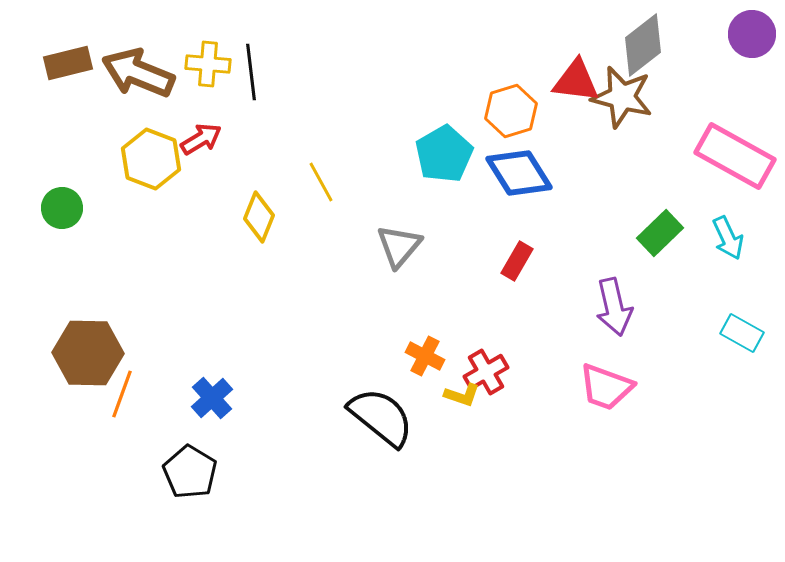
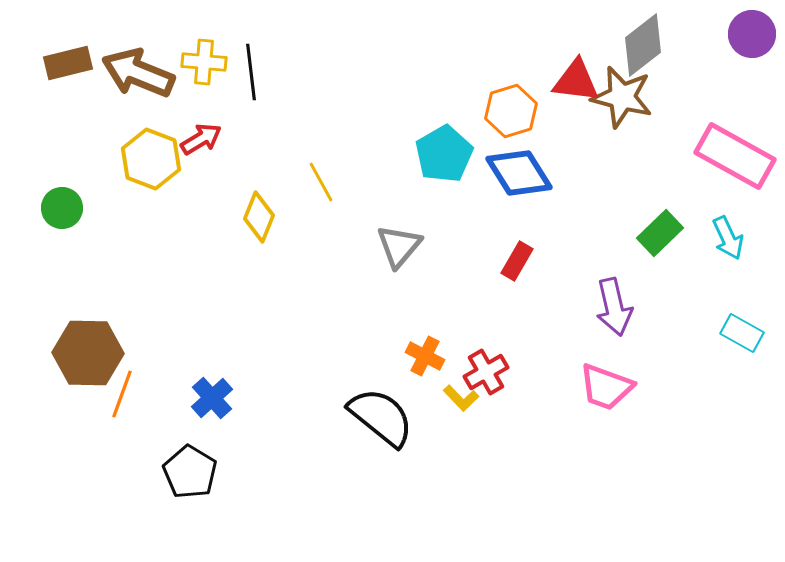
yellow cross: moved 4 px left, 2 px up
yellow L-shape: moved 1 px left, 3 px down; rotated 27 degrees clockwise
